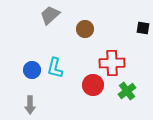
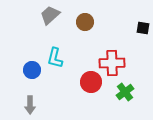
brown circle: moved 7 px up
cyan L-shape: moved 10 px up
red circle: moved 2 px left, 3 px up
green cross: moved 2 px left, 1 px down
